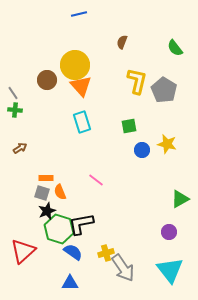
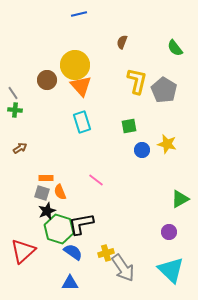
cyan triangle: moved 1 px right; rotated 8 degrees counterclockwise
